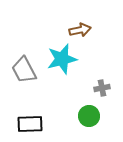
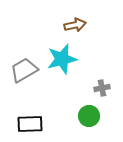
brown arrow: moved 5 px left, 5 px up
gray trapezoid: rotated 88 degrees clockwise
